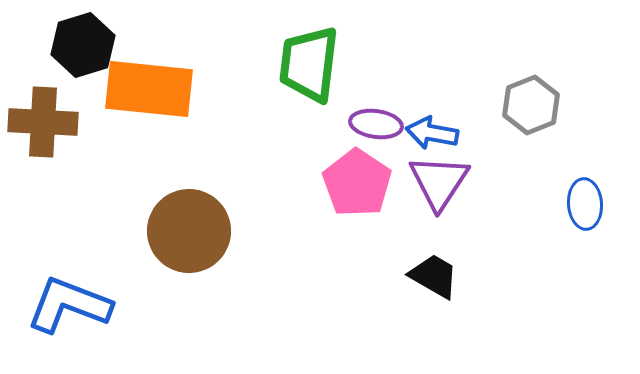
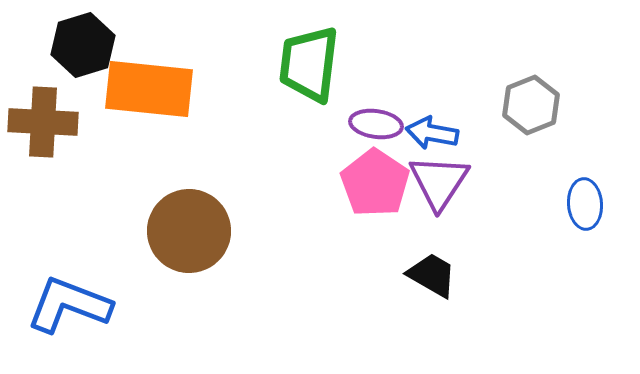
pink pentagon: moved 18 px right
black trapezoid: moved 2 px left, 1 px up
